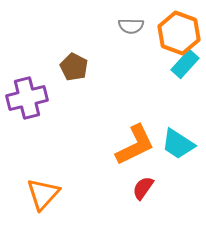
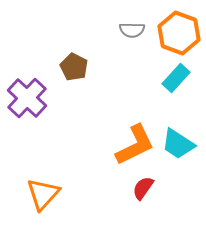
gray semicircle: moved 1 px right, 4 px down
cyan rectangle: moved 9 px left, 14 px down
purple cross: rotated 33 degrees counterclockwise
